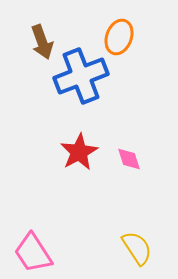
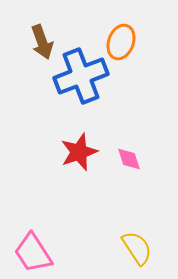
orange ellipse: moved 2 px right, 5 px down
red star: rotated 9 degrees clockwise
